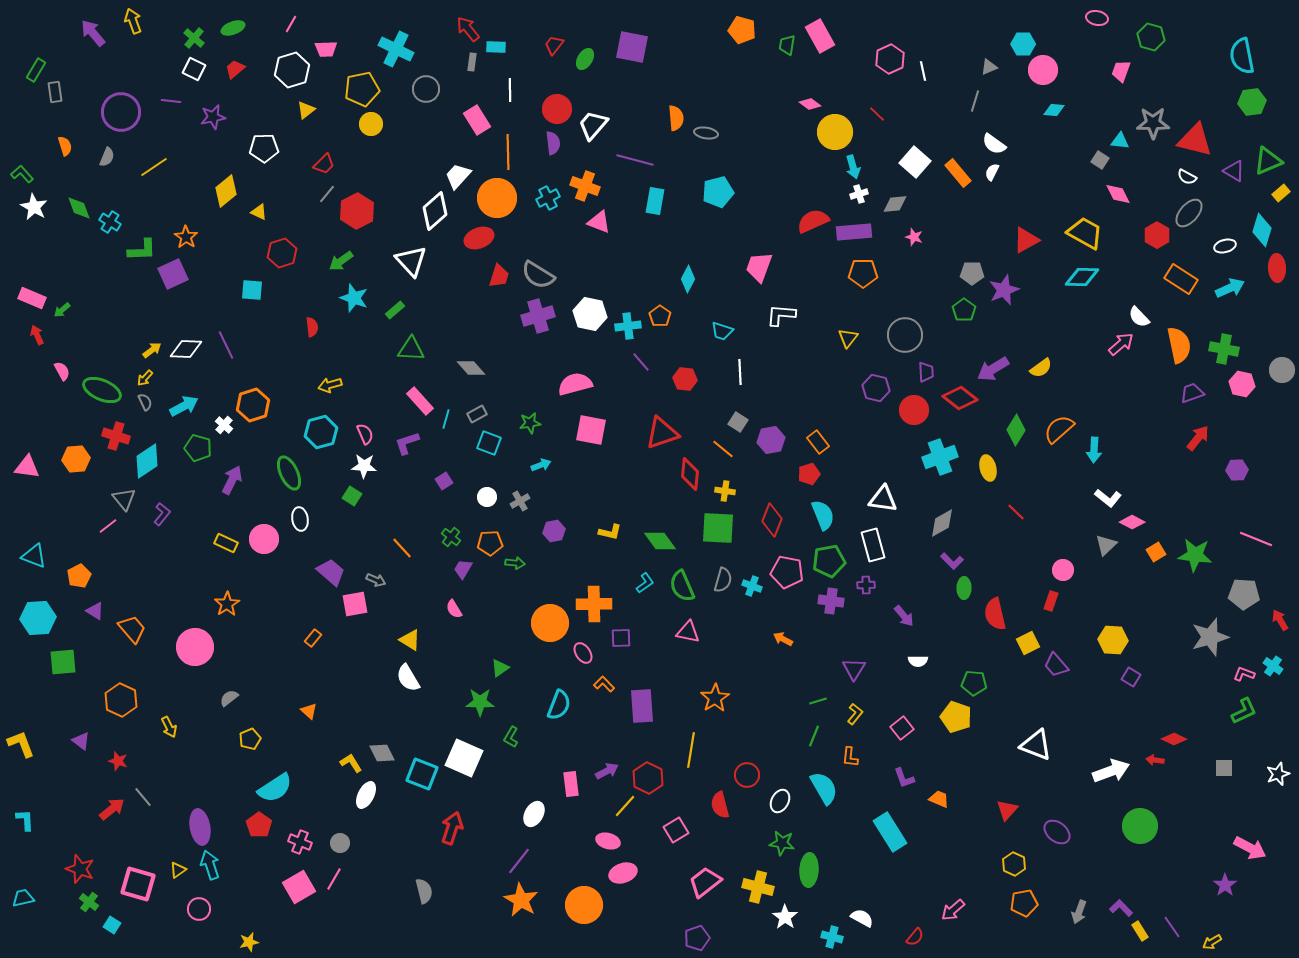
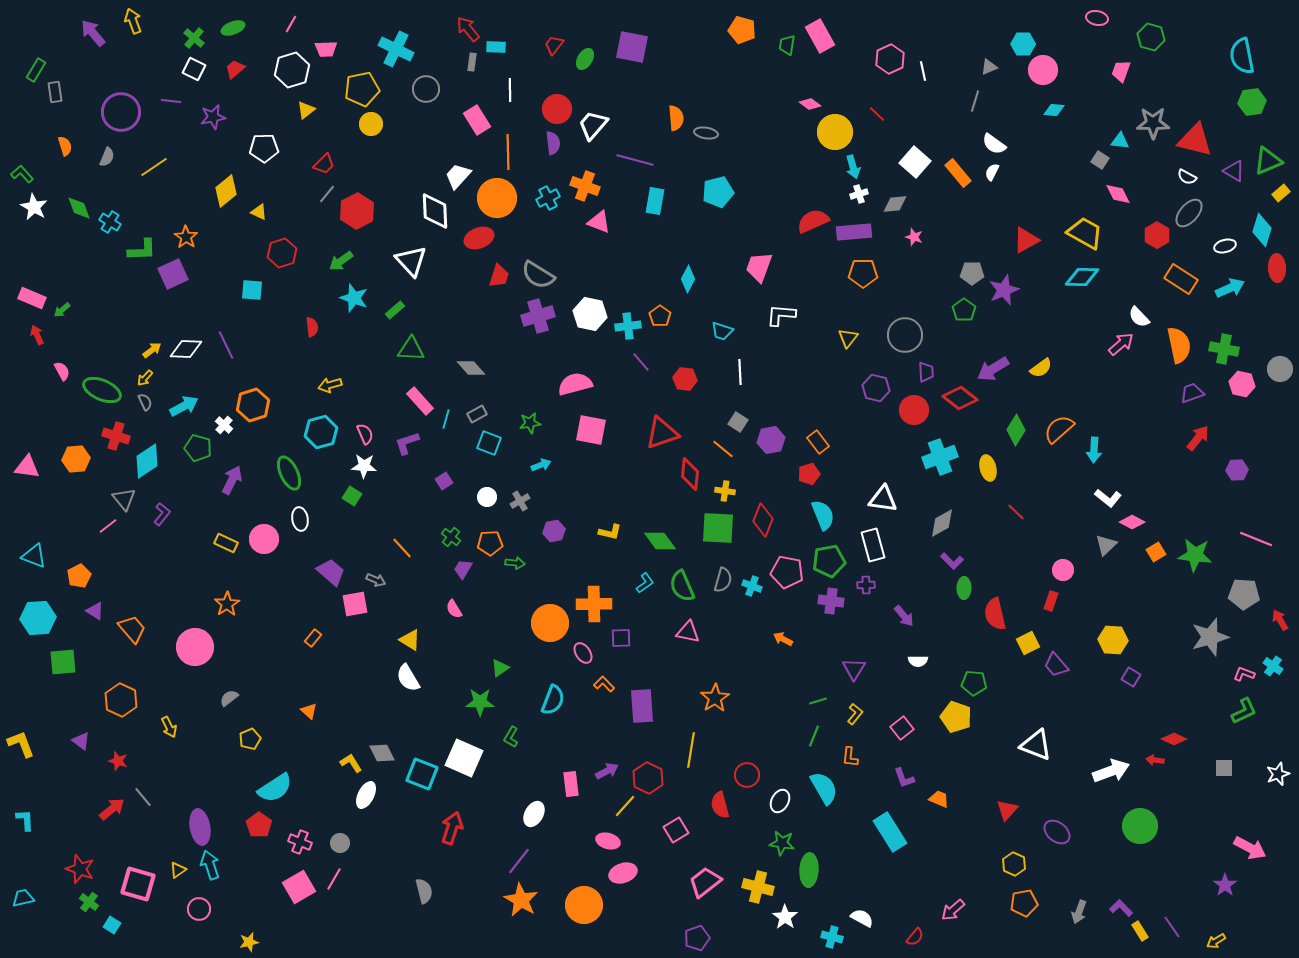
white diamond at (435, 211): rotated 51 degrees counterclockwise
gray circle at (1282, 370): moved 2 px left, 1 px up
red diamond at (772, 520): moved 9 px left
cyan semicircle at (559, 705): moved 6 px left, 5 px up
yellow arrow at (1212, 942): moved 4 px right, 1 px up
